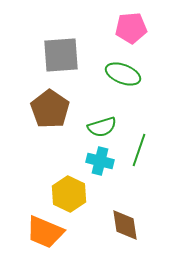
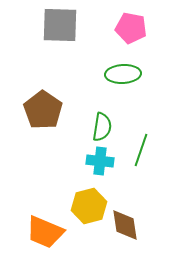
pink pentagon: rotated 16 degrees clockwise
gray square: moved 1 px left, 30 px up; rotated 6 degrees clockwise
green ellipse: rotated 24 degrees counterclockwise
brown pentagon: moved 7 px left, 1 px down
green semicircle: rotated 64 degrees counterclockwise
green line: moved 2 px right
cyan cross: rotated 8 degrees counterclockwise
yellow hexagon: moved 20 px right, 12 px down; rotated 20 degrees clockwise
